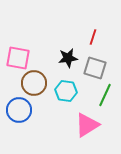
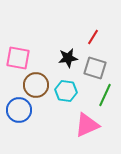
red line: rotated 14 degrees clockwise
brown circle: moved 2 px right, 2 px down
pink triangle: rotated 8 degrees clockwise
